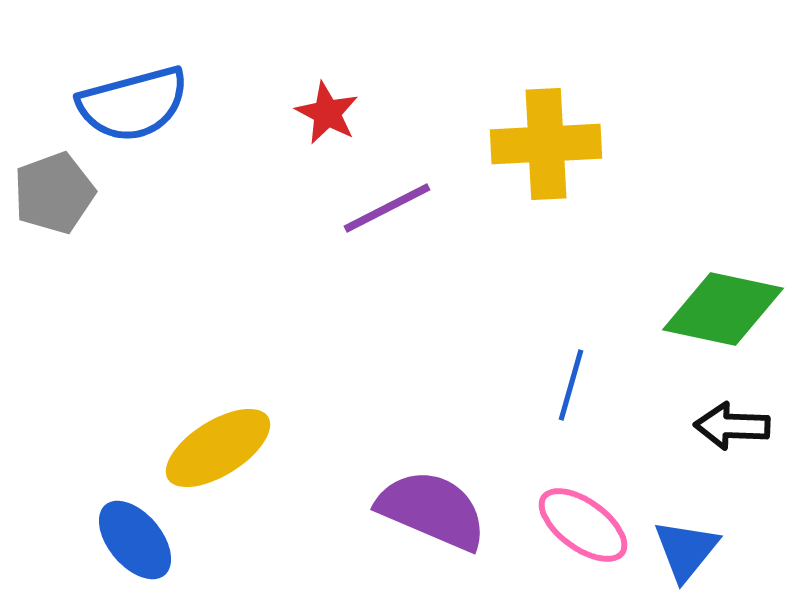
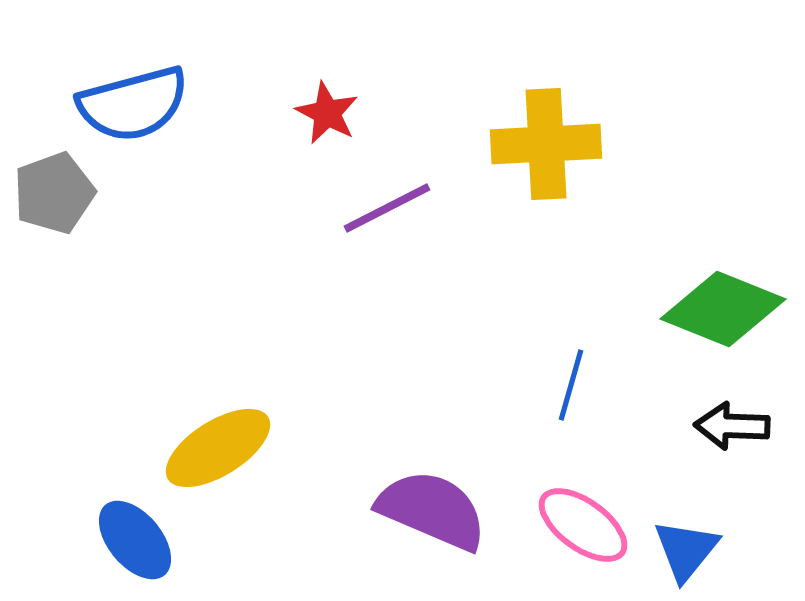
green diamond: rotated 10 degrees clockwise
